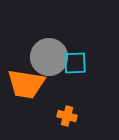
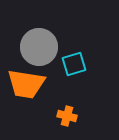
gray circle: moved 10 px left, 10 px up
cyan square: moved 1 px left, 1 px down; rotated 15 degrees counterclockwise
